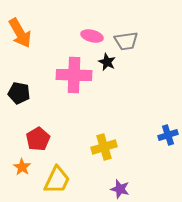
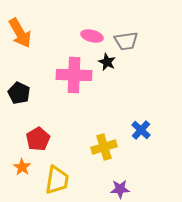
black pentagon: rotated 15 degrees clockwise
blue cross: moved 27 px left, 5 px up; rotated 30 degrees counterclockwise
yellow trapezoid: rotated 16 degrees counterclockwise
purple star: rotated 18 degrees counterclockwise
